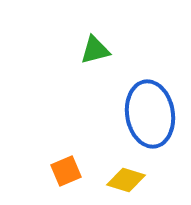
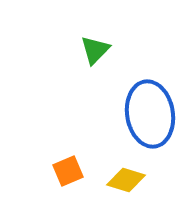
green triangle: rotated 32 degrees counterclockwise
orange square: moved 2 px right
